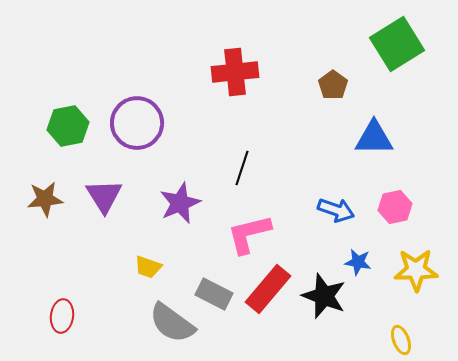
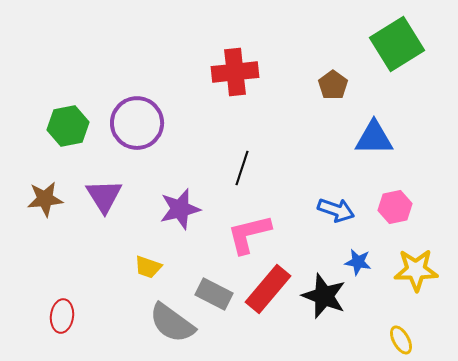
purple star: moved 6 px down; rotated 9 degrees clockwise
yellow ellipse: rotated 8 degrees counterclockwise
